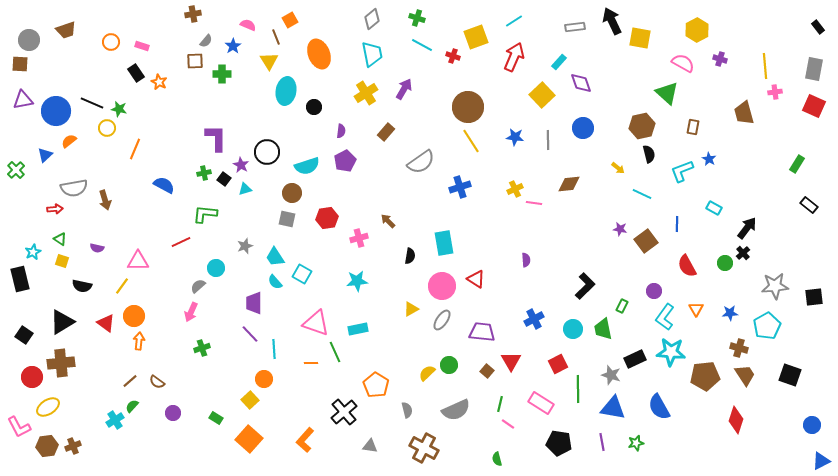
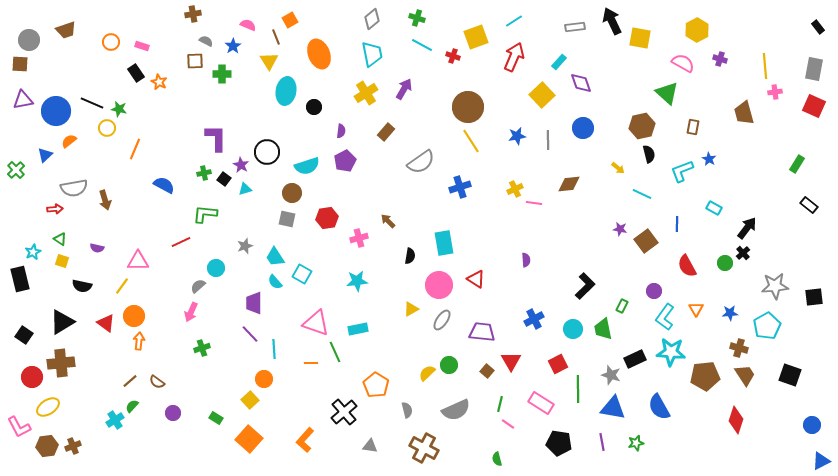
gray semicircle at (206, 41): rotated 104 degrees counterclockwise
blue star at (515, 137): moved 2 px right, 1 px up; rotated 18 degrees counterclockwise
pink circle at (442, 286): moved 3 px left, 1 px up
